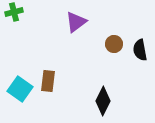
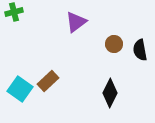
brown rectangle: rotated 40 degrees clockwise
black diamond: moved 7 px right, 8 px up
